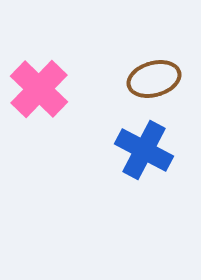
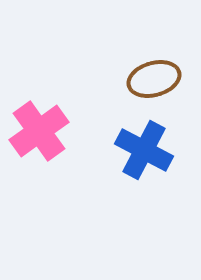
pink cross: moved 42 px down; rotated 10 degrees clockwise
